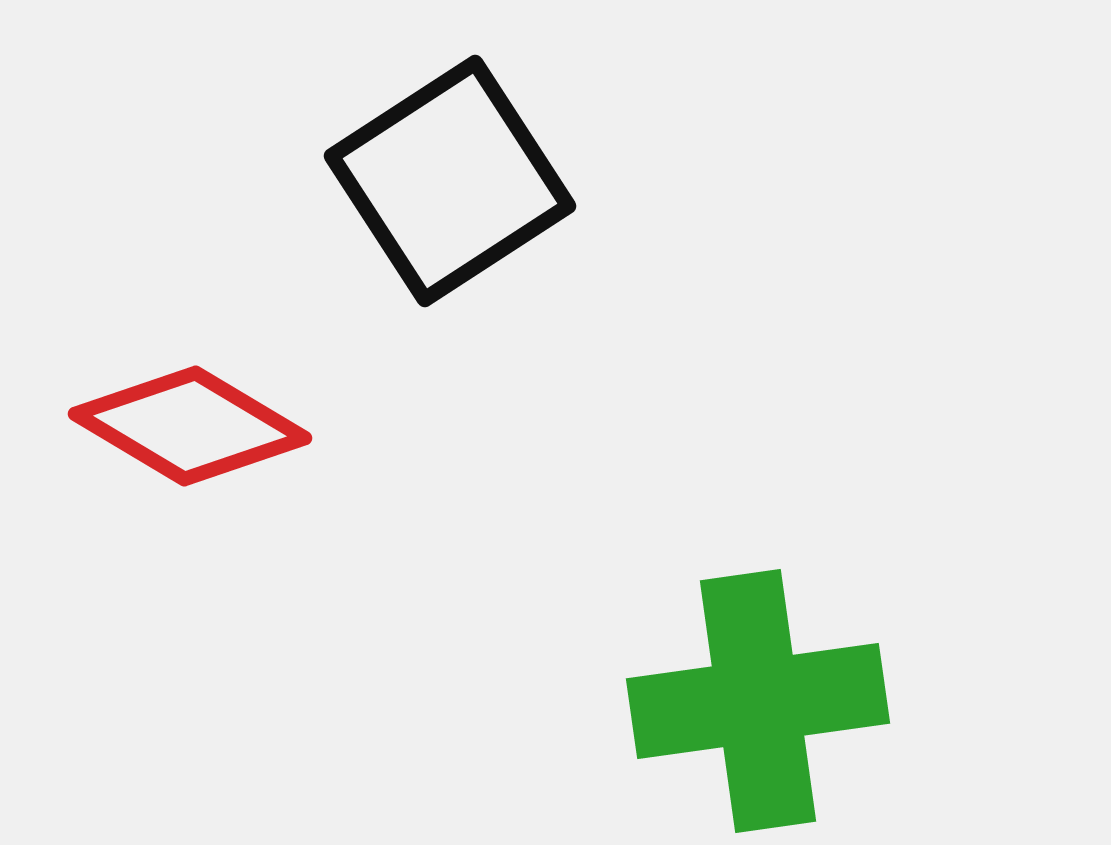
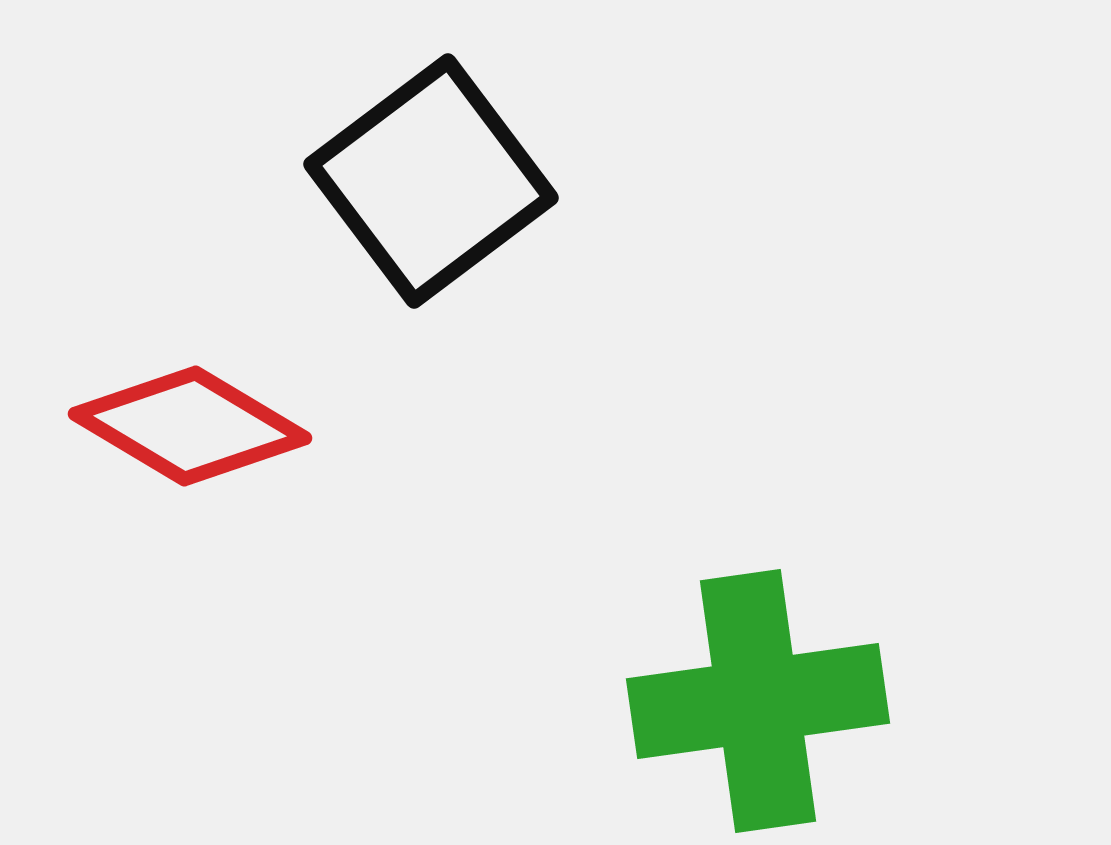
black square: moved 19 px left; rotated 4 degrees counterclockwise
